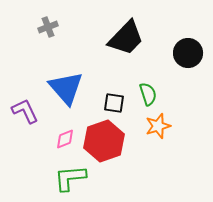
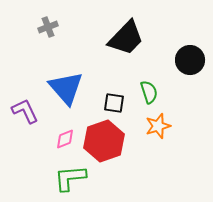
black circle: moved 2 px right, 7 px down
green semicircle: moved 1 px right, 2 px up
